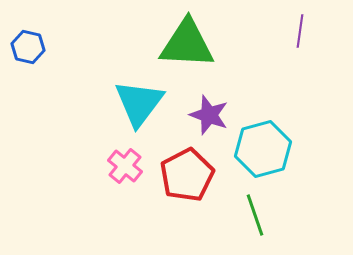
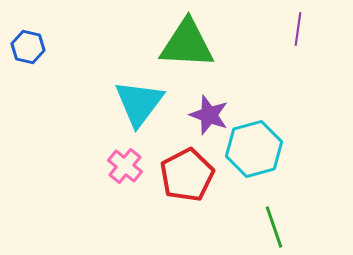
purple line: moved 2 px left, 2 px up
cyan hexagon: moved 9 px left
green line: moved 19 px right, 12 px down
